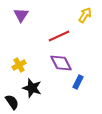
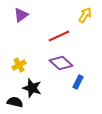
purple triangle: rotated 21 degrees clockwise
purple diamond: rotated 20 degrees counterclockwise
black semicircle: moved 3 px right; rotated 42 degrees counterclockwise
